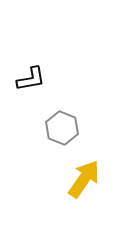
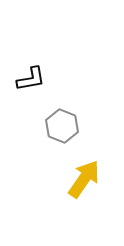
gray hexagon: moved 2 px up
